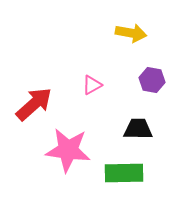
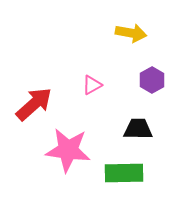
purple hexagon: rotated 20 degrees clockwise
